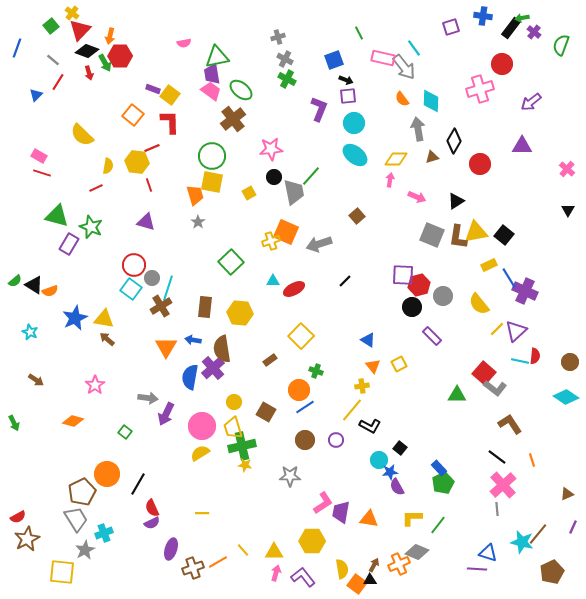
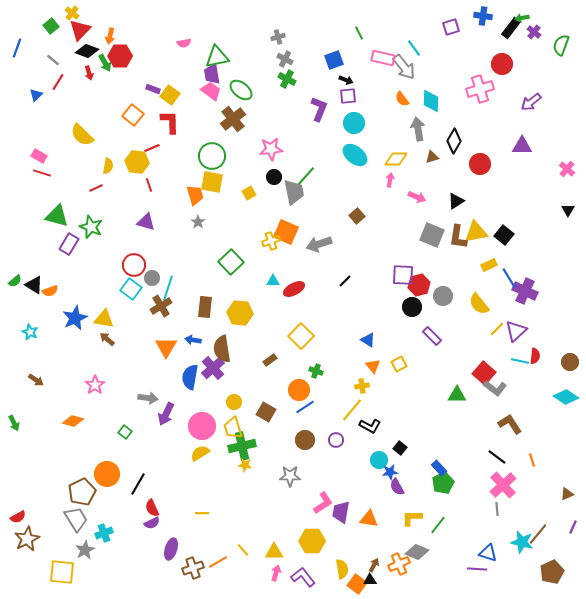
green line at (311, 176): moved 5 px left
